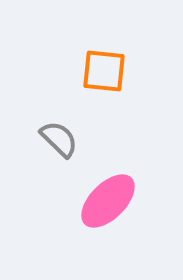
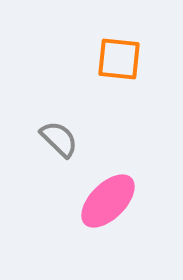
orange square: moved 15 px right, 12 px up
